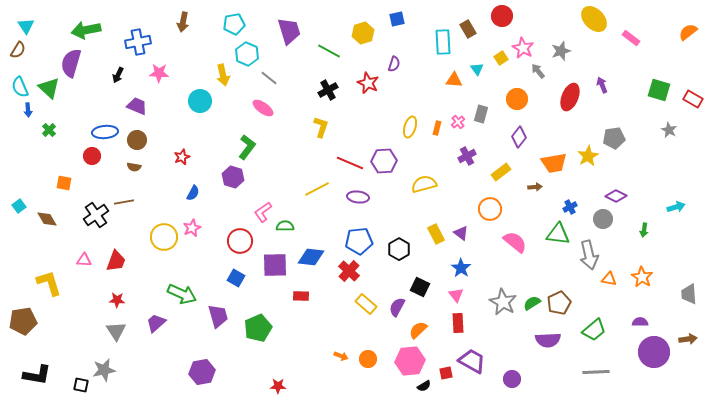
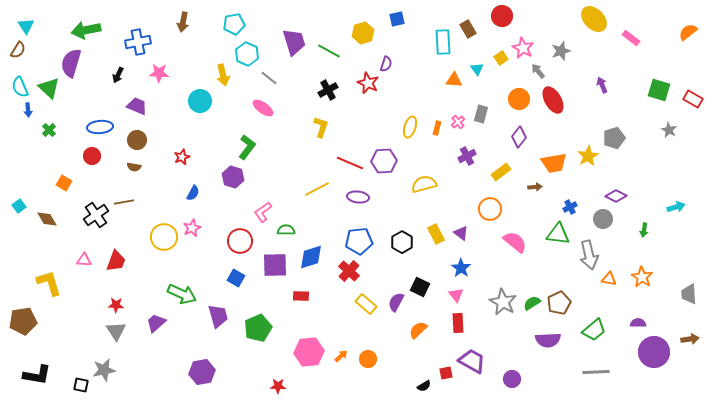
purple trapezoid at (289, 31): moved 5 px right, 11 px down
purple semicircle at (394, 64): moved 8 px left
red ellipse at (570, 97): moved 17 px left, 3 px down; rotated 52 degrees counterclockwise
orange circle at (517, 99): moved 2 px right
blue ellipse at (105, 132): moved 5 px left, 5 px up
gray pentagon at (614, 138): rotated 10 degrees counterclockwise
orange square at (64, 183): rotated 21 degrees clockwise
green semicircle at (285, 226): moved 1 px right, 4 px down
black hexagon at (399, 249): moved 3 px right, 7 px up
blue diamond at (311, 257): rotated 24 degrees counterclockwise
red star at (117, 300): moved 1 px left, 5 px down
purple semicircle at (397, 307): moved 1 px left, 5 px up
purple semicircle at (640, 322): moved 2 px left, 1 px down
brown arrow at (688, 339): moved 2 px right
orange arrow at (341, 356): rotated 64 degrees counterclockwise
pink hexagon at (410, 361): moved 101 px left, 9 px up
